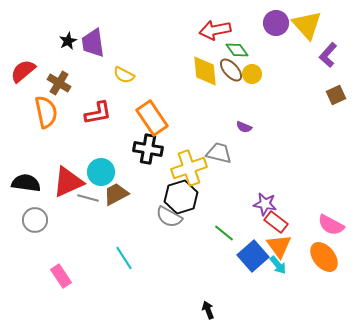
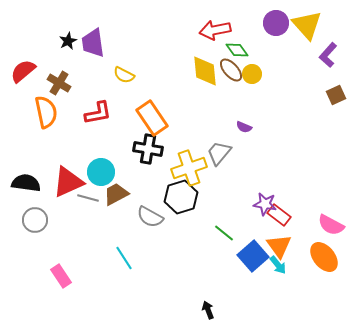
gray trapezoid: rotated 64 degrees counterclockwise
gray semicircle: moved 19 px left
red rectangle: moved 3 px right, 7 px up
